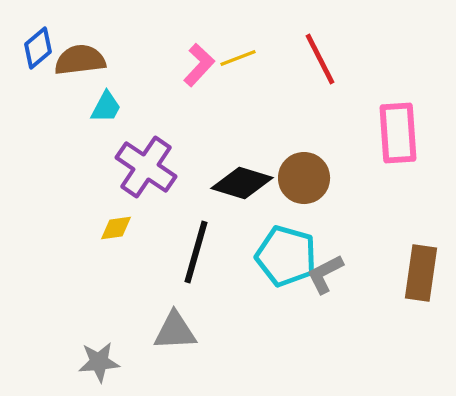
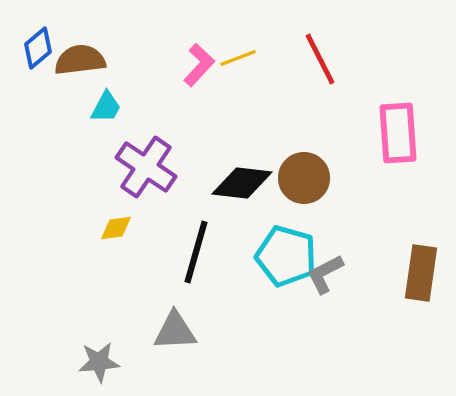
black diamond: rotated 10 degrees counterclockwise
